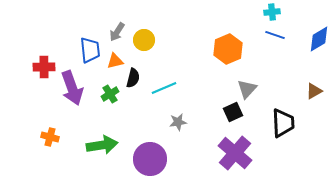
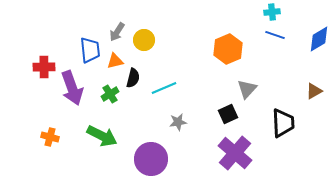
black square: moved 5 px left, 2 px down
green arrow: moved 9 px up; rotated 36 degrees clockwise
purple circle: moved 1 px right
